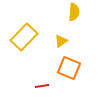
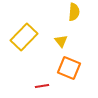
yellow triangle: rotated 32 degrees counterclockwise
